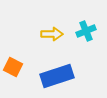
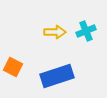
yellow arrow: moved 3 px right, 2 px up
